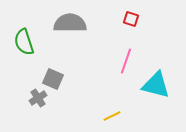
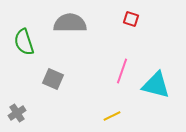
pink line: moved 4 px left, 10 px down
gray cross: moved 21 px left, 15 px down
